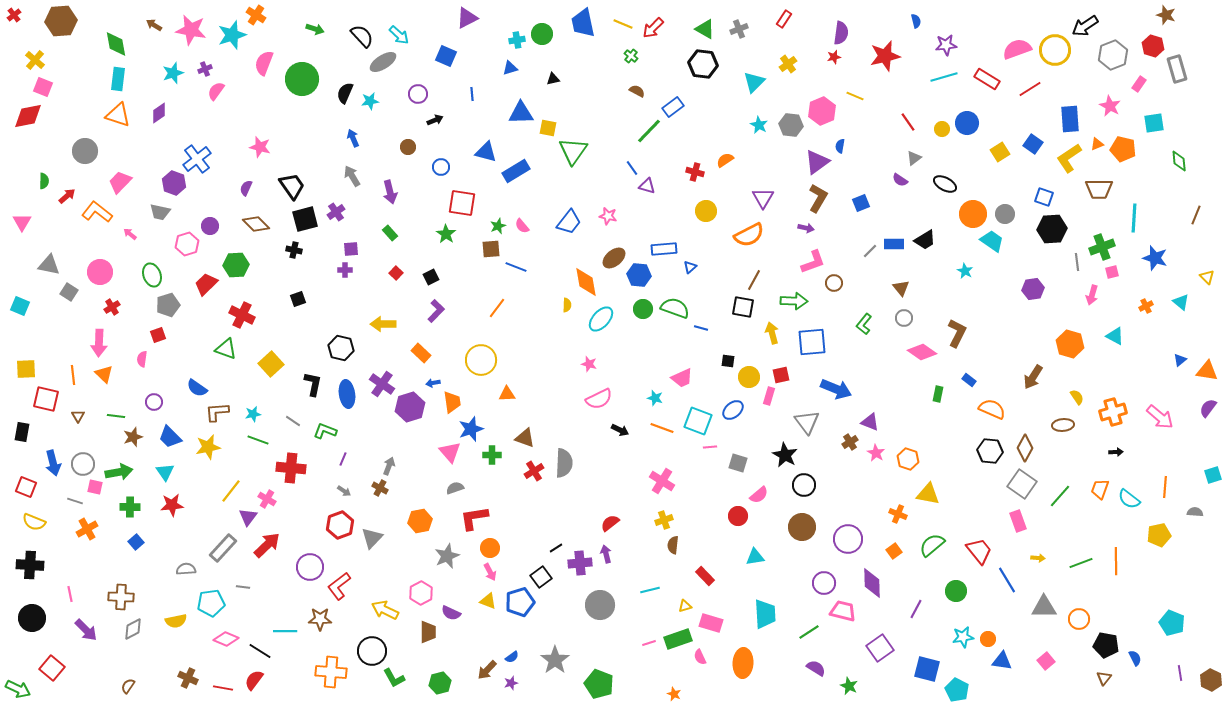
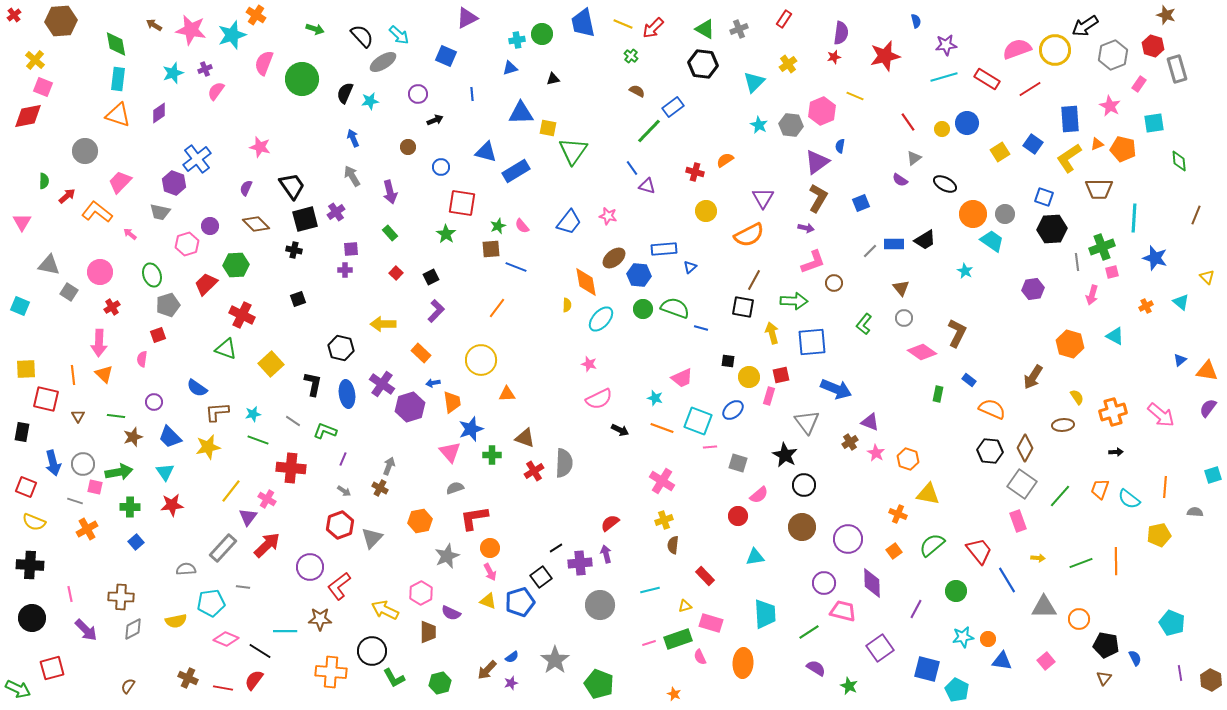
pink arrow at (1160, 417): moved 1 px right, 2 px up
red square at (52, 668): rotated 35 degrees clockwise
